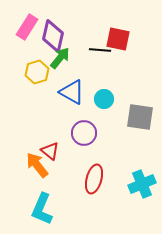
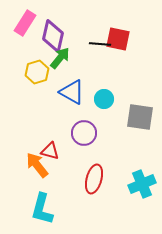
pink rectangle: moved 2 px left, 4 px up
black line: moved 6 px up
red triangle: rotated 24 degrees counterclockwise
cyan L-shape: rotated 8 degrees counterclockwise
